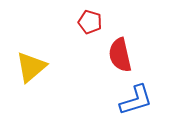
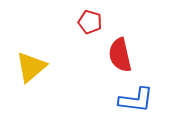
blue L-shape: rotated 24 degrees clockwise
